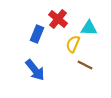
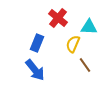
red cross: moved 1 px up
cyan triangle: moved 1 px up
blue rectangle: moved 9 px down
brown line: rotated 28 degrees clockwise
